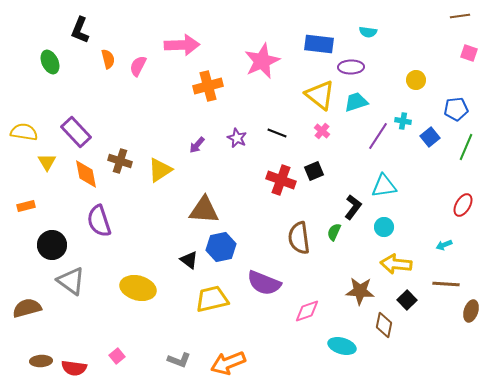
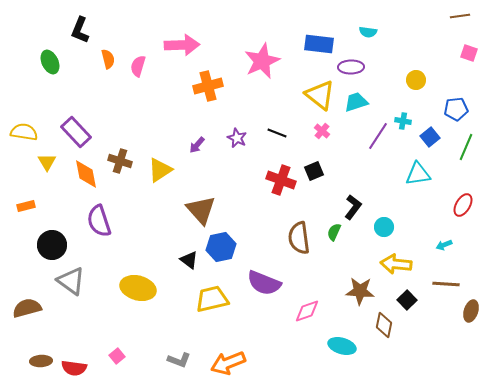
pink semicircle at (138, 66): rotated 10 degrees counterclockwise
cyan triangle at (384, 186): moved 34 px right, 12 px up
brown triangle at (204, 210): moved 3 px left; rotated 44 degrees clockwise
